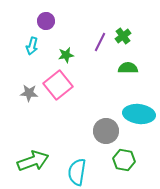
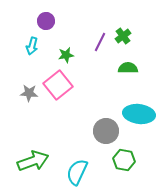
cyan semicircle: rotated 16 degrees clockwise
